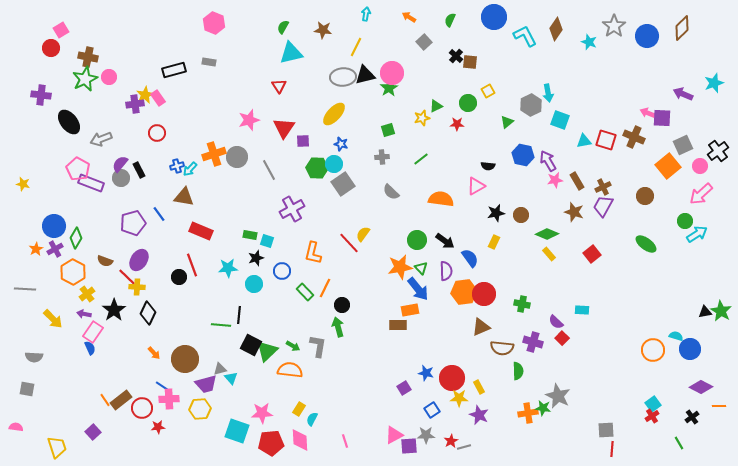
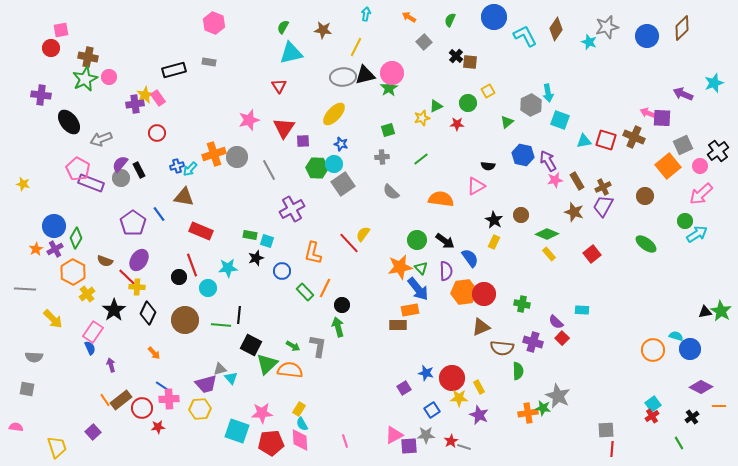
gray star at (614, 26): moved 7 px left, 1 px down; rotated 20 degrees clockwise
pink square at (61, 30): rotated 21 degrees clockwise
black star at (496, 213): moved 2 px left, 7 px down; rotated 30 degrees counterclockwise
purple pentagon at (133, 223): rotated 20 degrees counterclockwise
cyan circle at (254, 284): moved 46 px left, 4 px down
purple arrow at (84, 314): moved 27 px right, 51 px down; rotated 64 degrees clockwise
green triangle at (267, 351): moved 13 px down
brown circle at (185, 359): moved 39 px up
cyan semicircle at (312, 419): moved 10 px left, 5 px down; rotated 56 degrees counterclockwise
gray line at (464, 447): rotated 32 degrees clockwise
